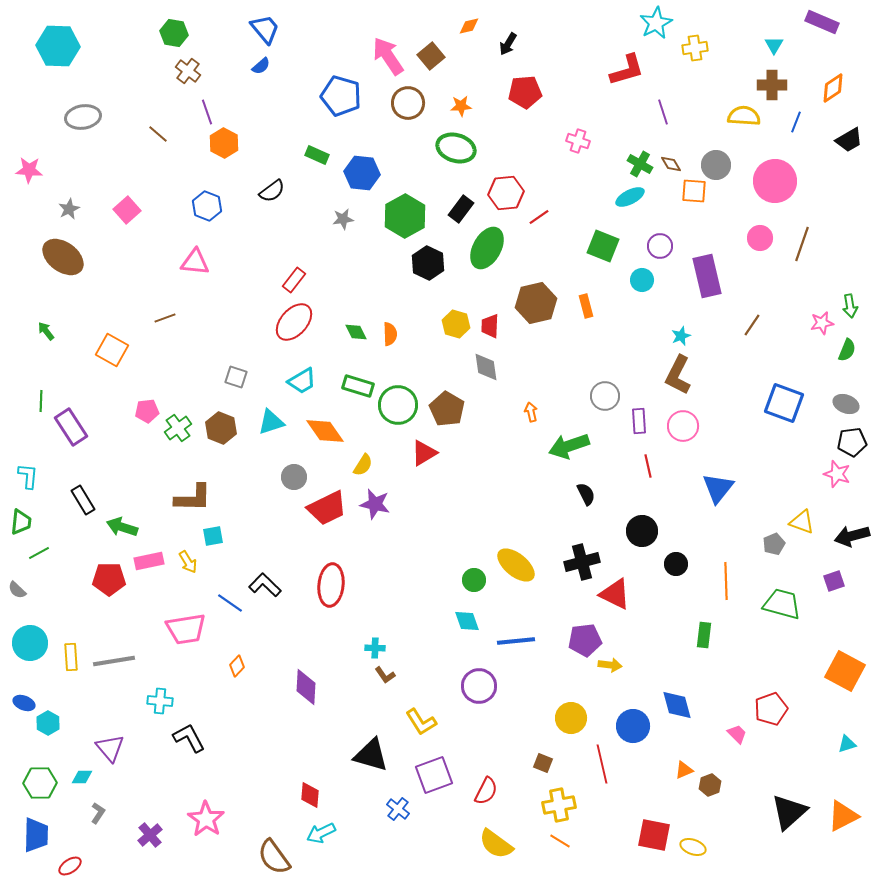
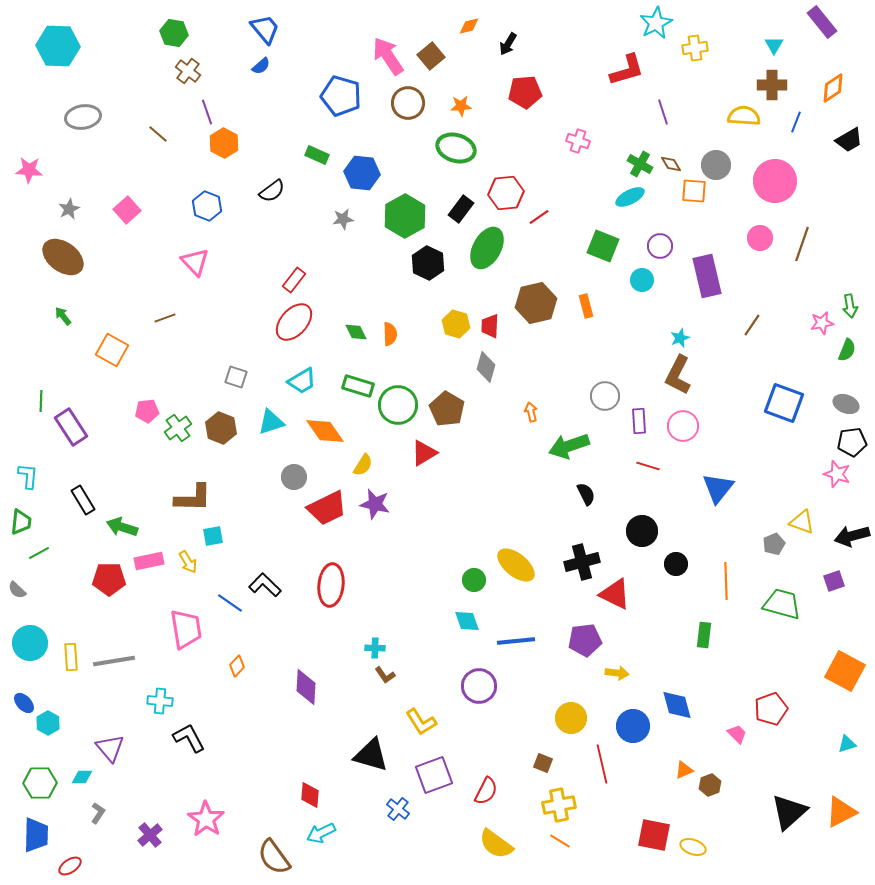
purple rectangle at (822, 22): rotated 28 degrees clockwise
pink triangle at (195, 262): rotated 40 degrees clockwise
green arrow at (46, 331): moved 17 px right, 15 px up
cyan star at (681, 336): moved 1 px left, 2 px down
gray diamond at (486, 367): rotated 24 degrees clockwise
red line at (648, 466): rotated 60 degrees counterclockwise
pink trapezoid at (186, 629): rotated 90 degrees counterclockwise
yellow arrow at (610, 665): moved 7 px right, 8 px down
blue ellipse at (24, 703): rotated 25 degrees clockwise
orange triangle at (843, 816): moved 2 px left, 4 px up
